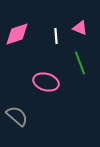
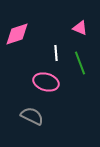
white line: moved 17 px down
gray semicircle: moved 15 px right; rotated 15 degrees counterclockwise
